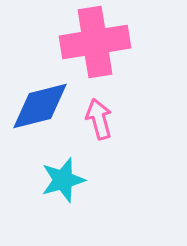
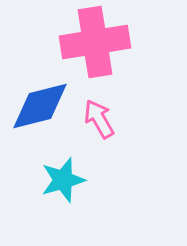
pink arrow: rotated 15 degrees counterclockwise
